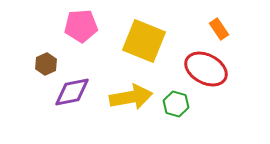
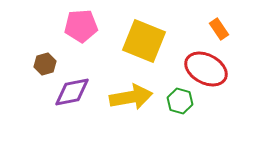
brown hexagon: moved 1 px left; rotated 10 degrees clockwise
green hexagon: moved 4 px right, 3 px up
